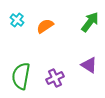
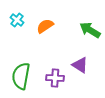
green arrow: moved 8 px down; rotated 95 degrees counterclockwise
purple triangle: moved 9 px left
purple cross: rotated 30 degrees clockwise
